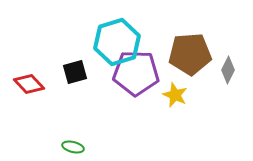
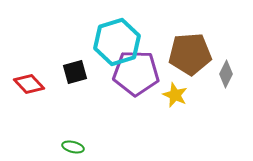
gray diamond: moved 2 px left, 4 px down
